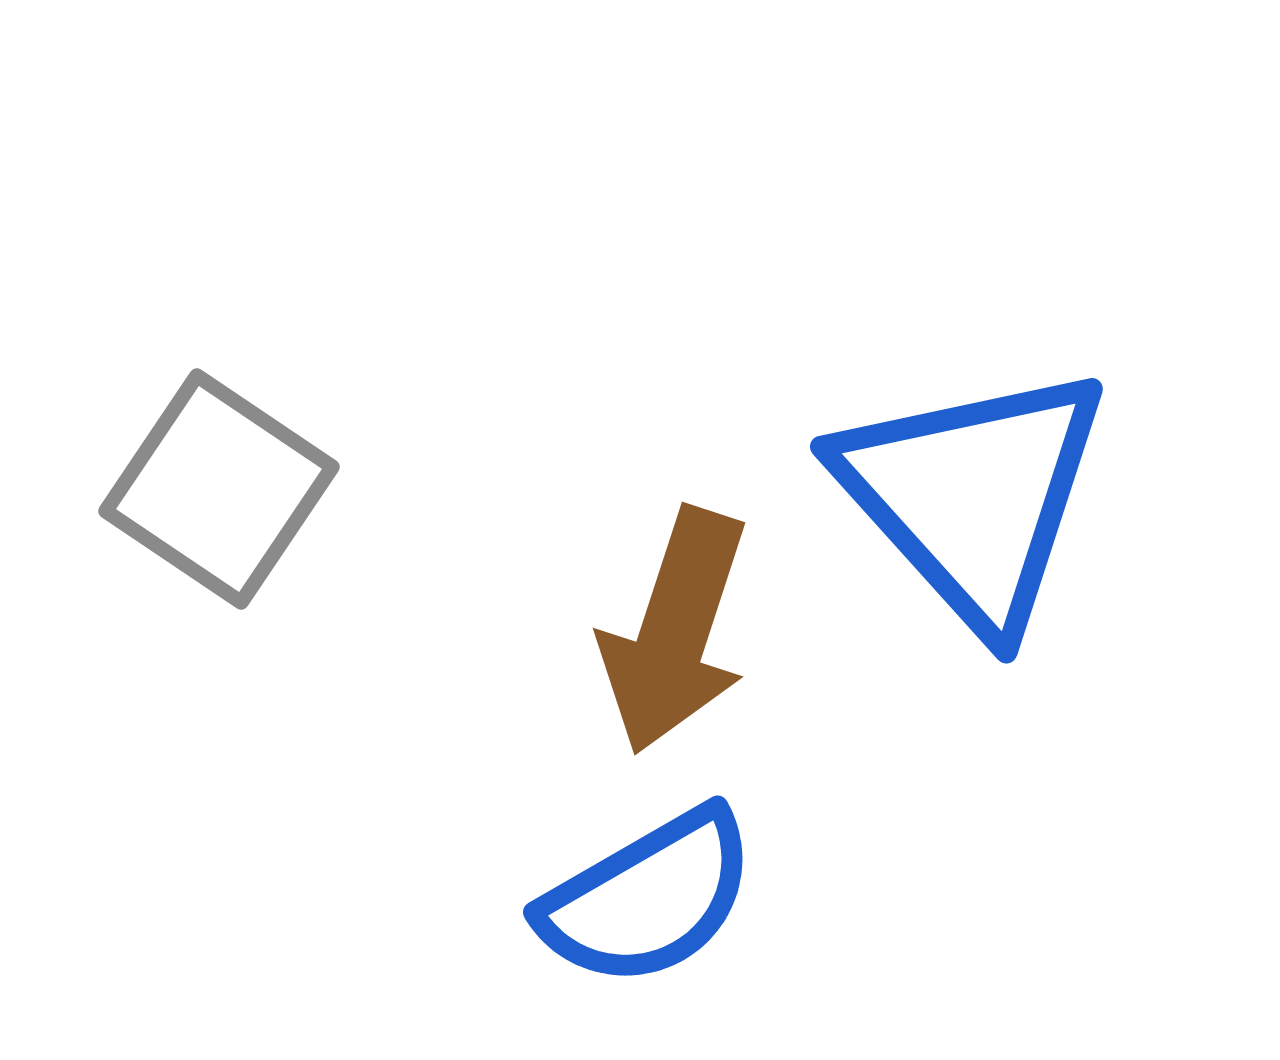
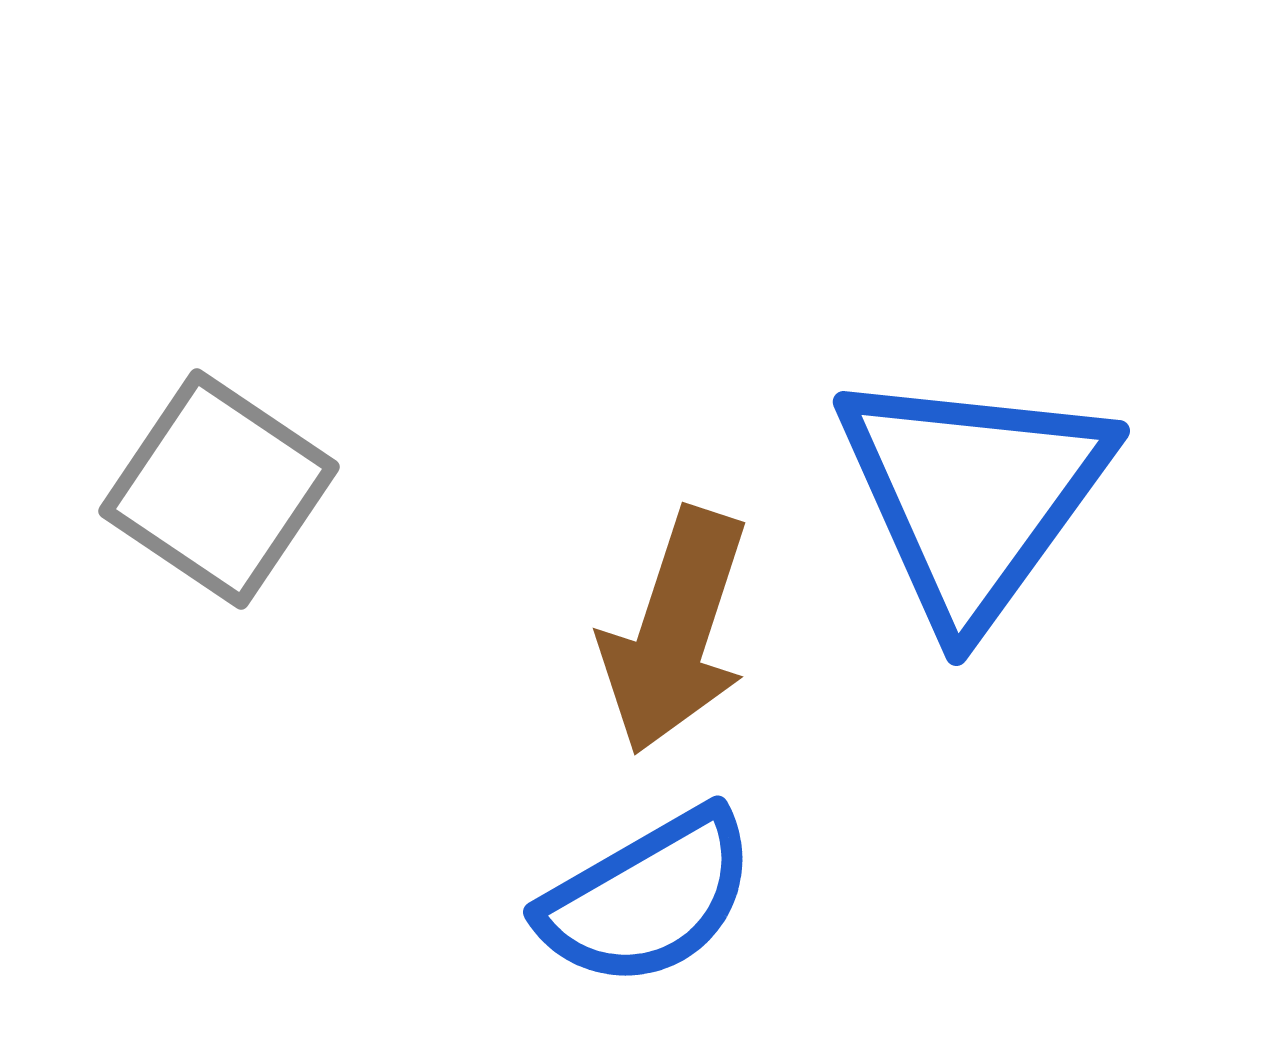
blue triangle: rotated 18 degrees clockwise
